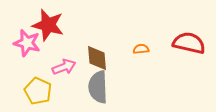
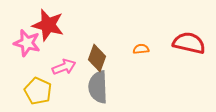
brown diamond: rotated 24 degrees clockwise
